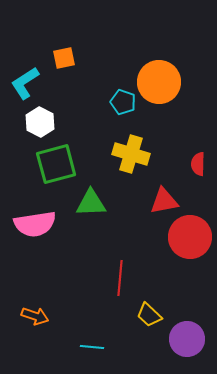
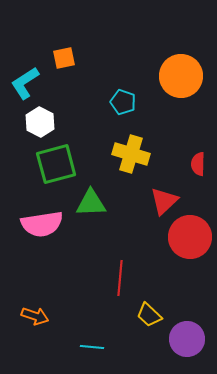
orange circle: moved 22 px right, 6 px up
red triangle: rotated 32 degrees counterclockwise
pink semicircle: moved 7 px right
